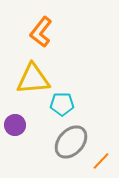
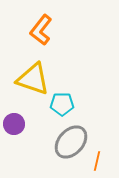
orange L-shape: moved 2 px up
yellow triangle: rotated 24 degrees clockwise
purple circle: moved 1 px left, 1 px up
orange line: moved 4 px left; rotated 30 degrees counterclockwise
